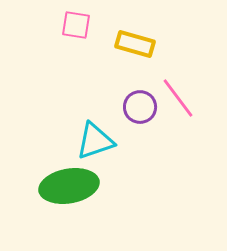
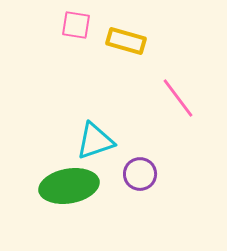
yellow rectangle: moved 9 px left, 3 px up
purple circle: moved 67 px down
